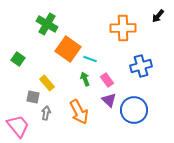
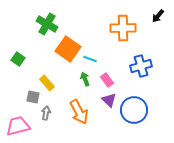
pink trapezoid: rotated 65 degrees counterclockwise
